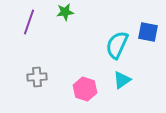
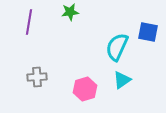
green star: moved 5 px right
purple line: rotated 10 degrees counterclockwise
cyan semicircle: moved 2 px down
pink hexagon: rotated 25 degrees clockwise
